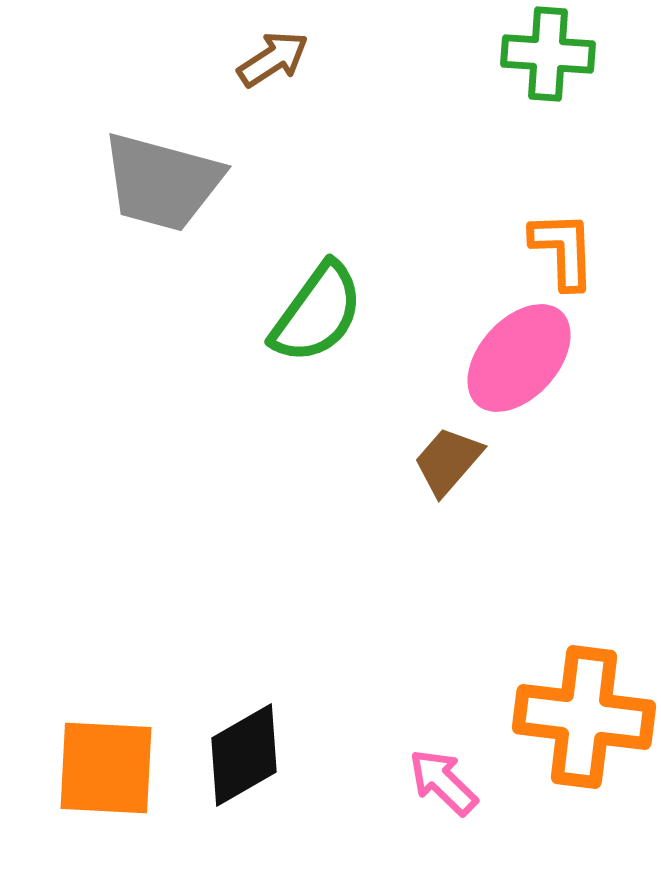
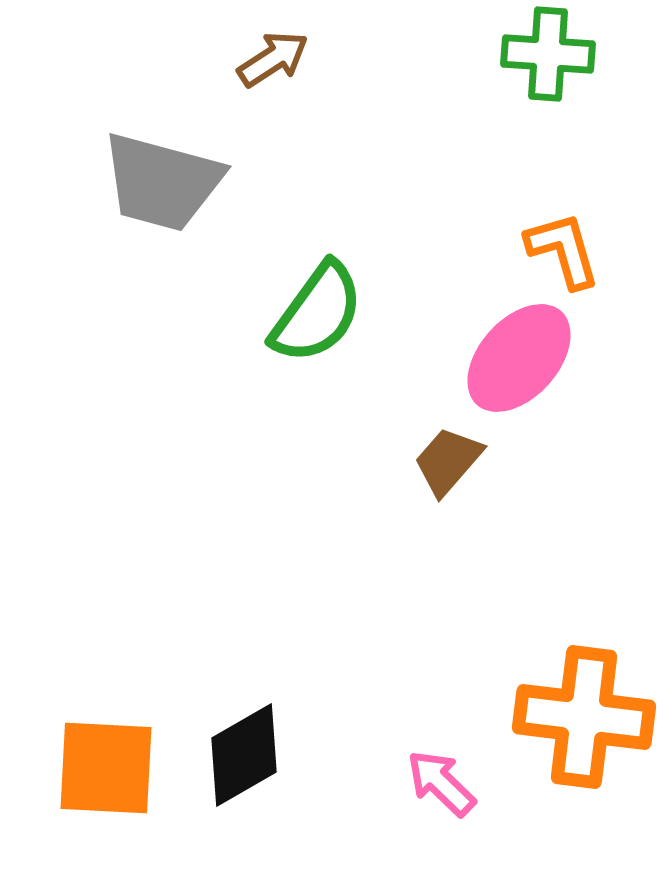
orange L-shape: rotated 14 degrees counterclockwise
pink arrow: moved 2 px left, 1 px down
